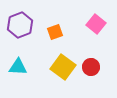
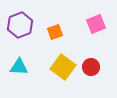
pink square: rotated 30 degrees clockwise
cyan triangle: moved 1 px right
